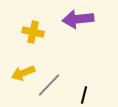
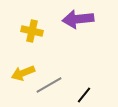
yellow cross: moved 1 px left, 1 px up
gray line: rotated 16 degrees clockwise
black line: rotated 24 degrees clockwise
